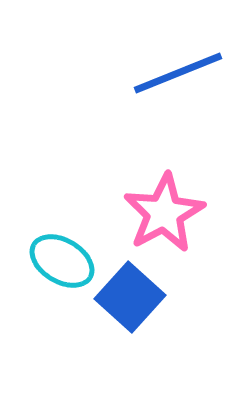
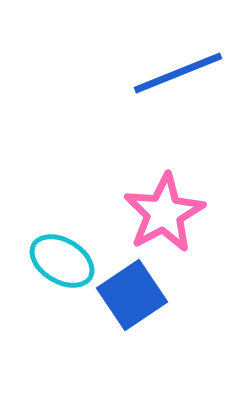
blue square: moved 2 px right, 2 px up; rotated 14 degrees clockwise
